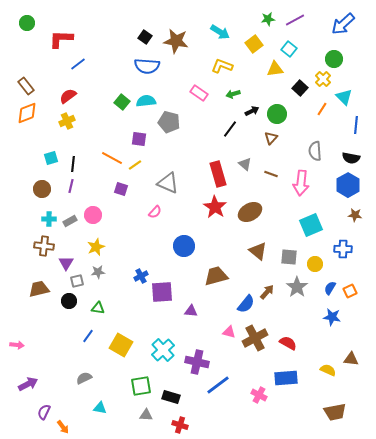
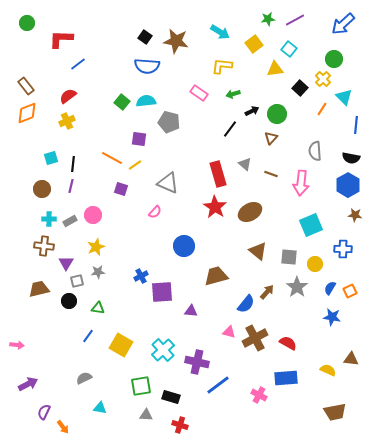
yellow L-shape at (222, 66): rotated 15 degrees counterclockwise
